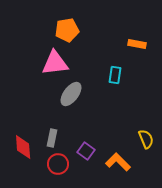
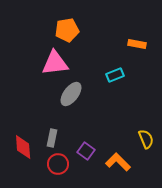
cyan rectangle: rotated 60 degrees clockwise
